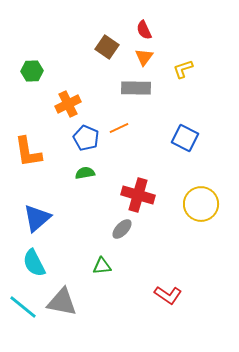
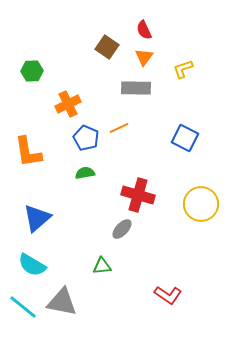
cyan semicircle: moved 2 px left, 2 px down; rotated 32 degrees counterclockwise
